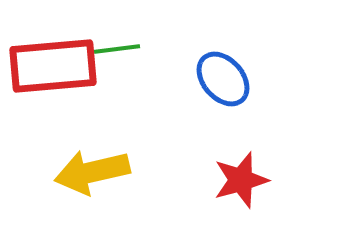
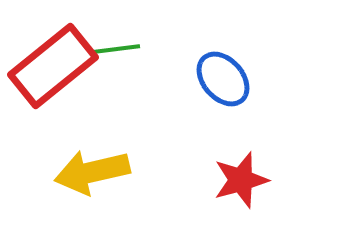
red rectangle: rotated 34 degrees counterclockwise
